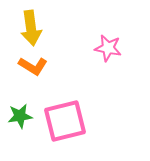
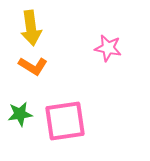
green star: moved 2 px up
pink square: rotated 6 degrees clockwise
